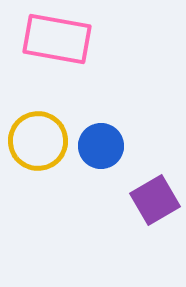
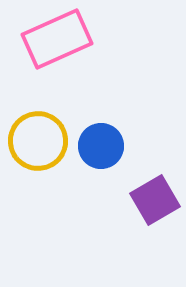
pink rectangle: rotated 34 degrees counterclockwise
